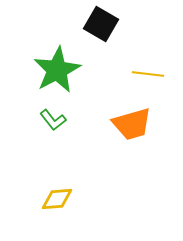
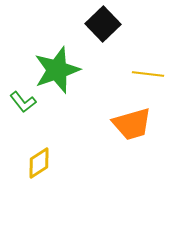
black square: moved 2 px right; rotated 16 degrees clockwise
green star: rotated 9 degrees clockwise
green L-shape: moved 30 px left, 18 px up
yellow diamond: moved 18 px left, 36 px up; rotated 28 degrees counterclockwise
